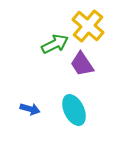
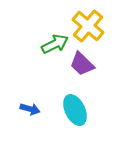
purple trapezoid: rotated 12 degrees counterclockwise
cyan ellipse: moved 1 px right
